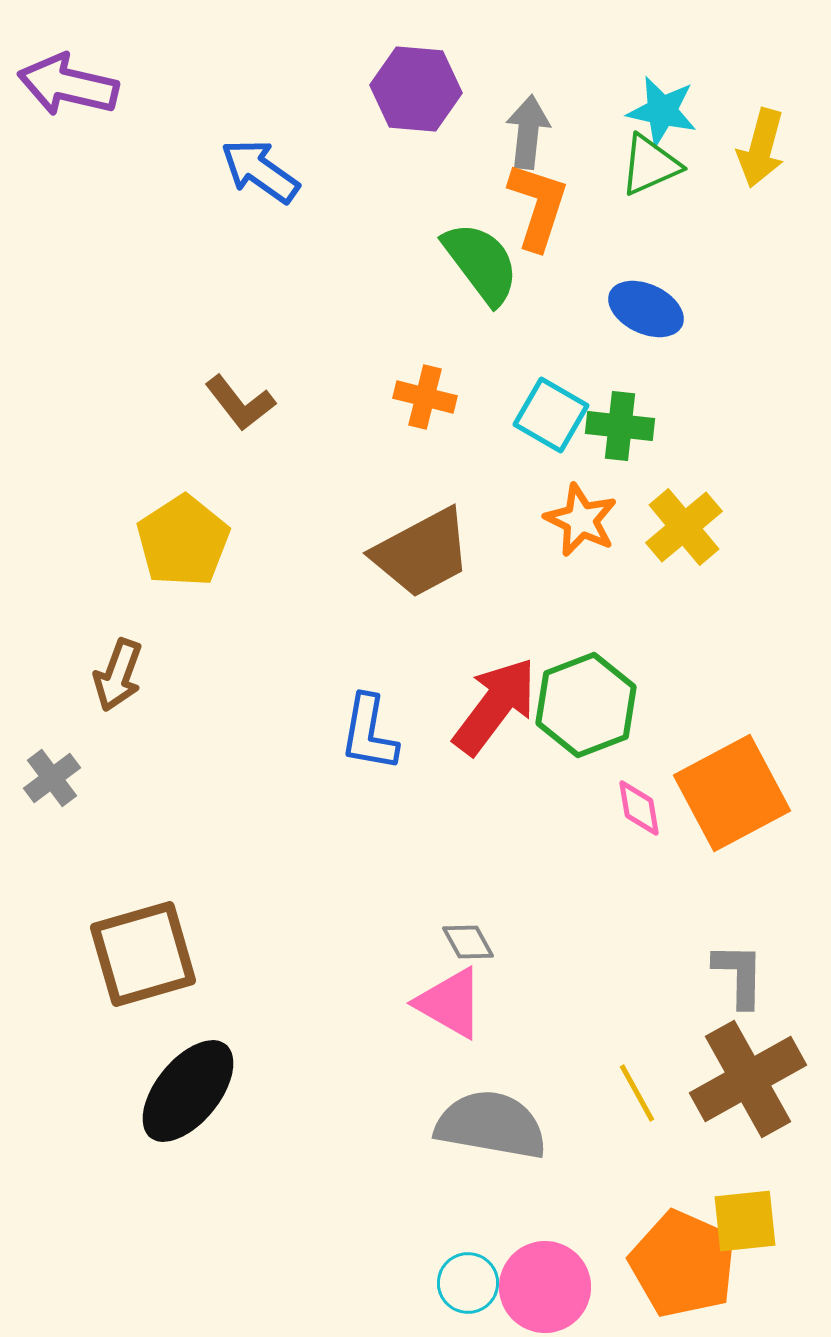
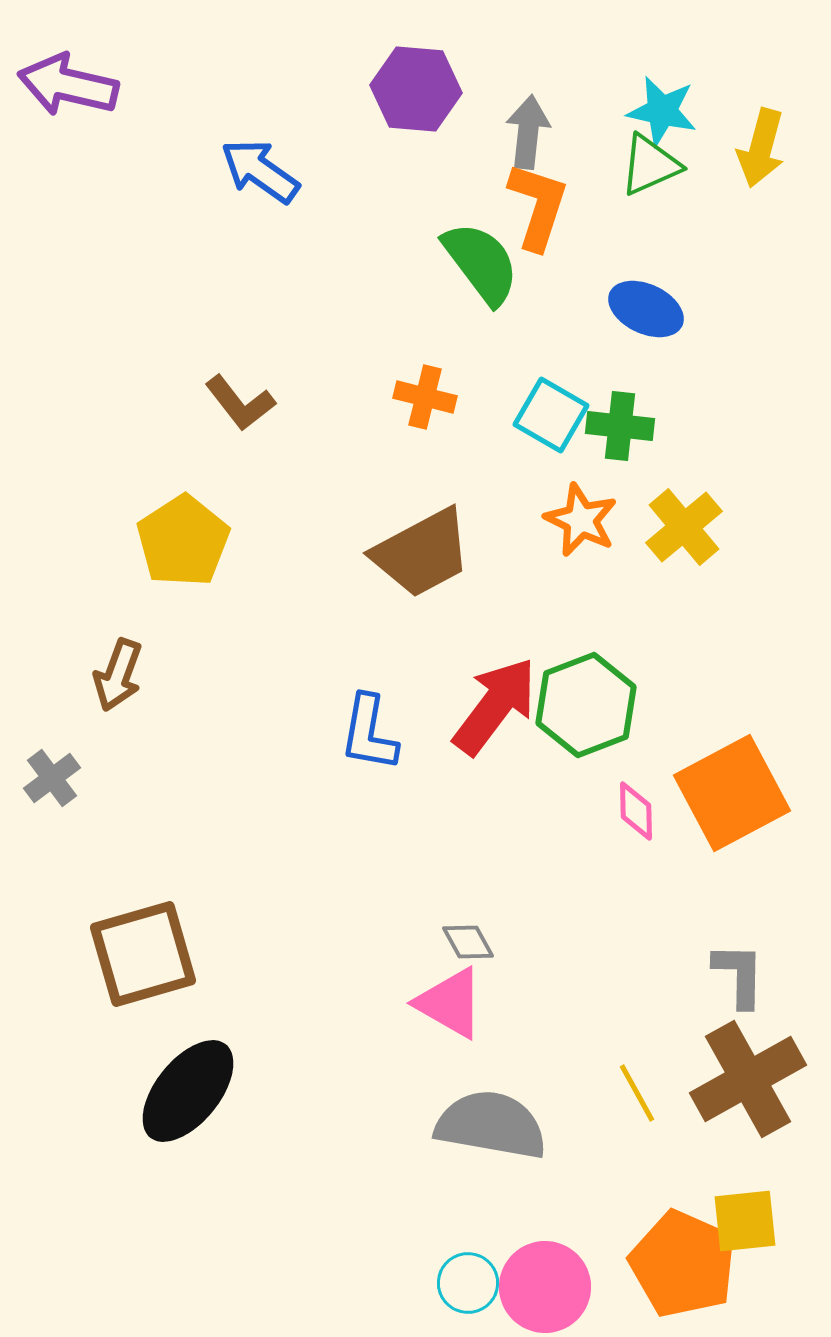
pink diamond: moved 3 px left, 3 px down; rotated 8 degrees clockwise
